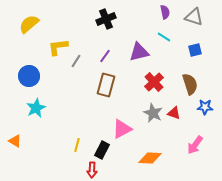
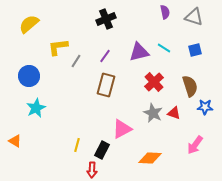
cyan line: moved 11 px down
brown semicircle: moved 2 px down
